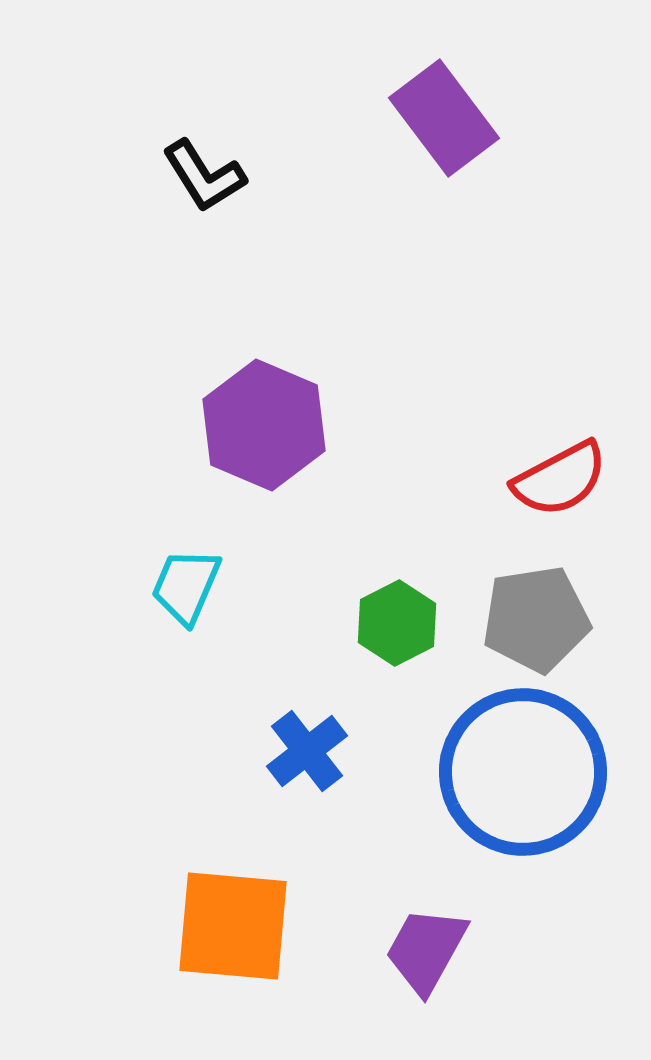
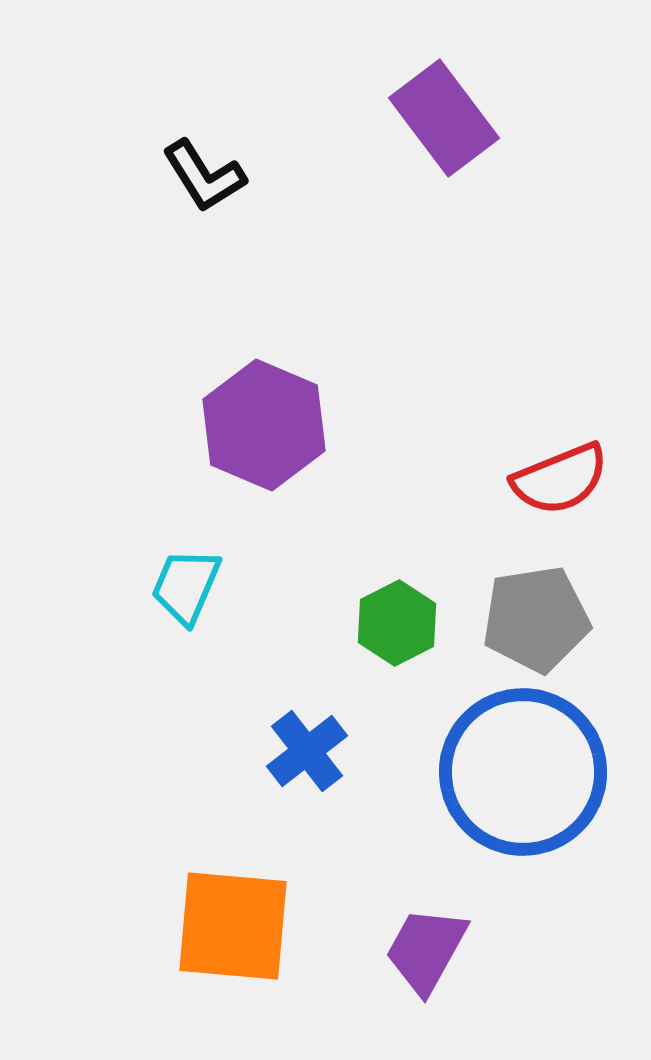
red semicircle: rotated 6 degrees clockwise
